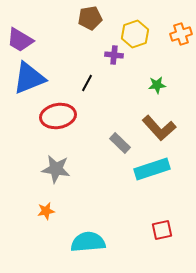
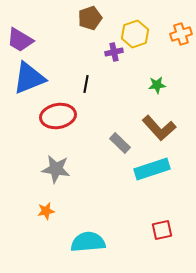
brown pentagon: rotated 10 degrees counterclockwise
purple cross: moved 3 px up; rotated 18 degrees counterclockwise
black line: moved 1 px left, 1 px down; rotated 18 degrees counterclockwise
